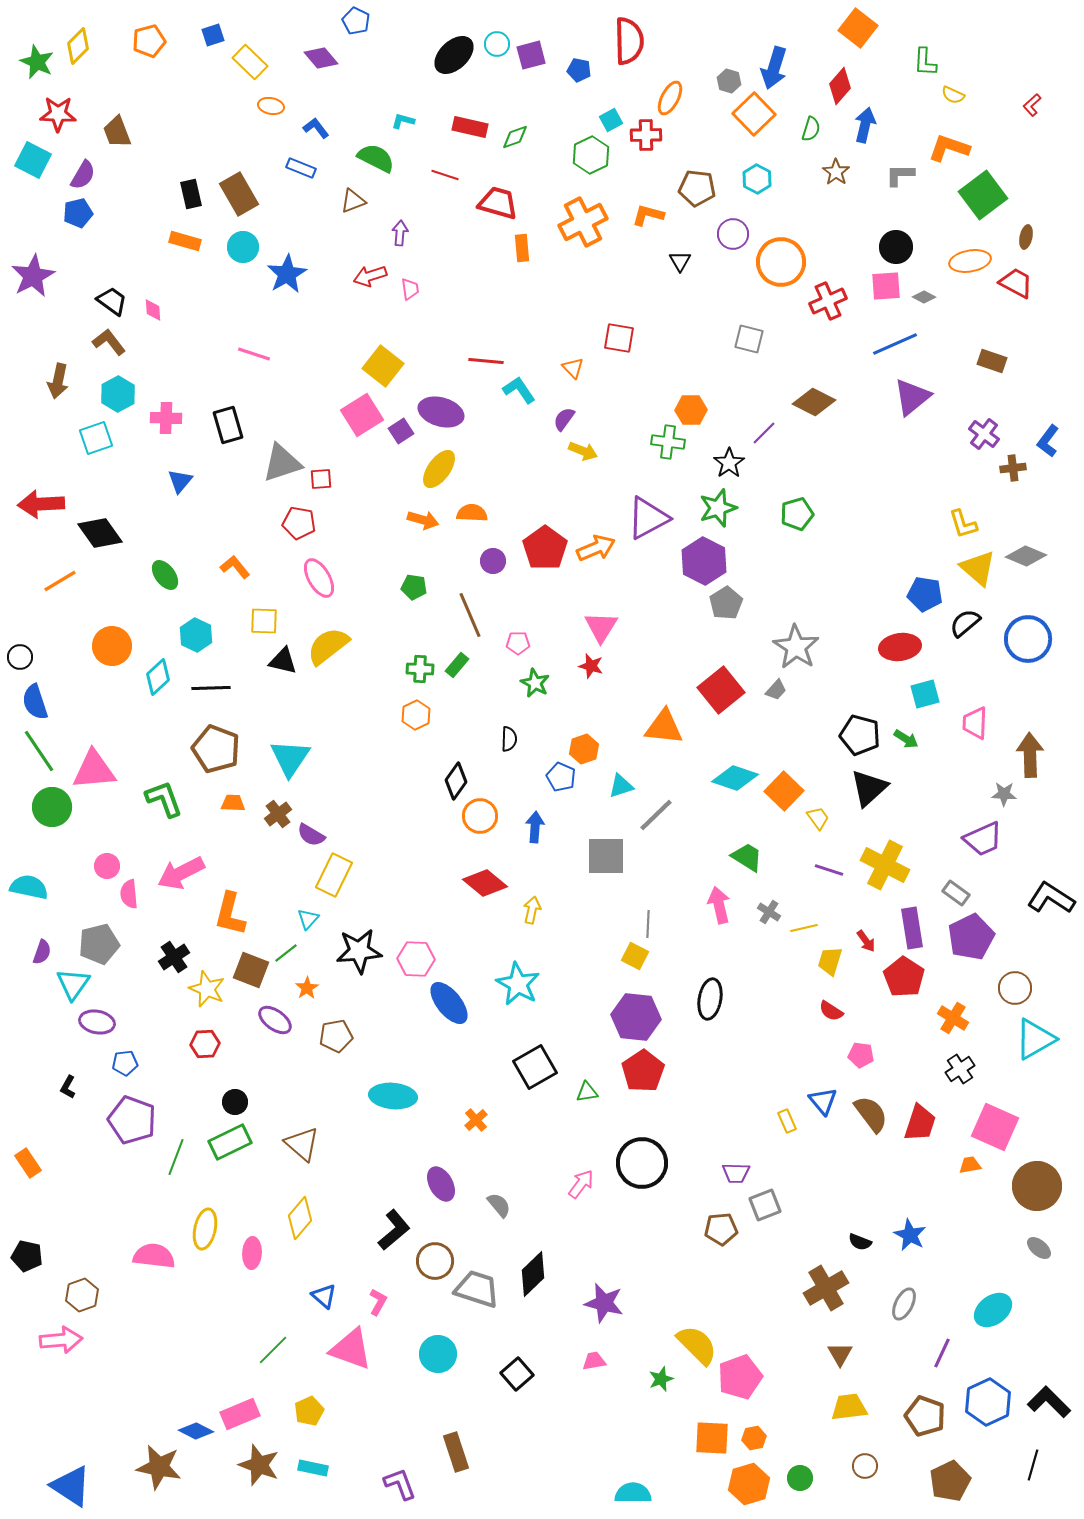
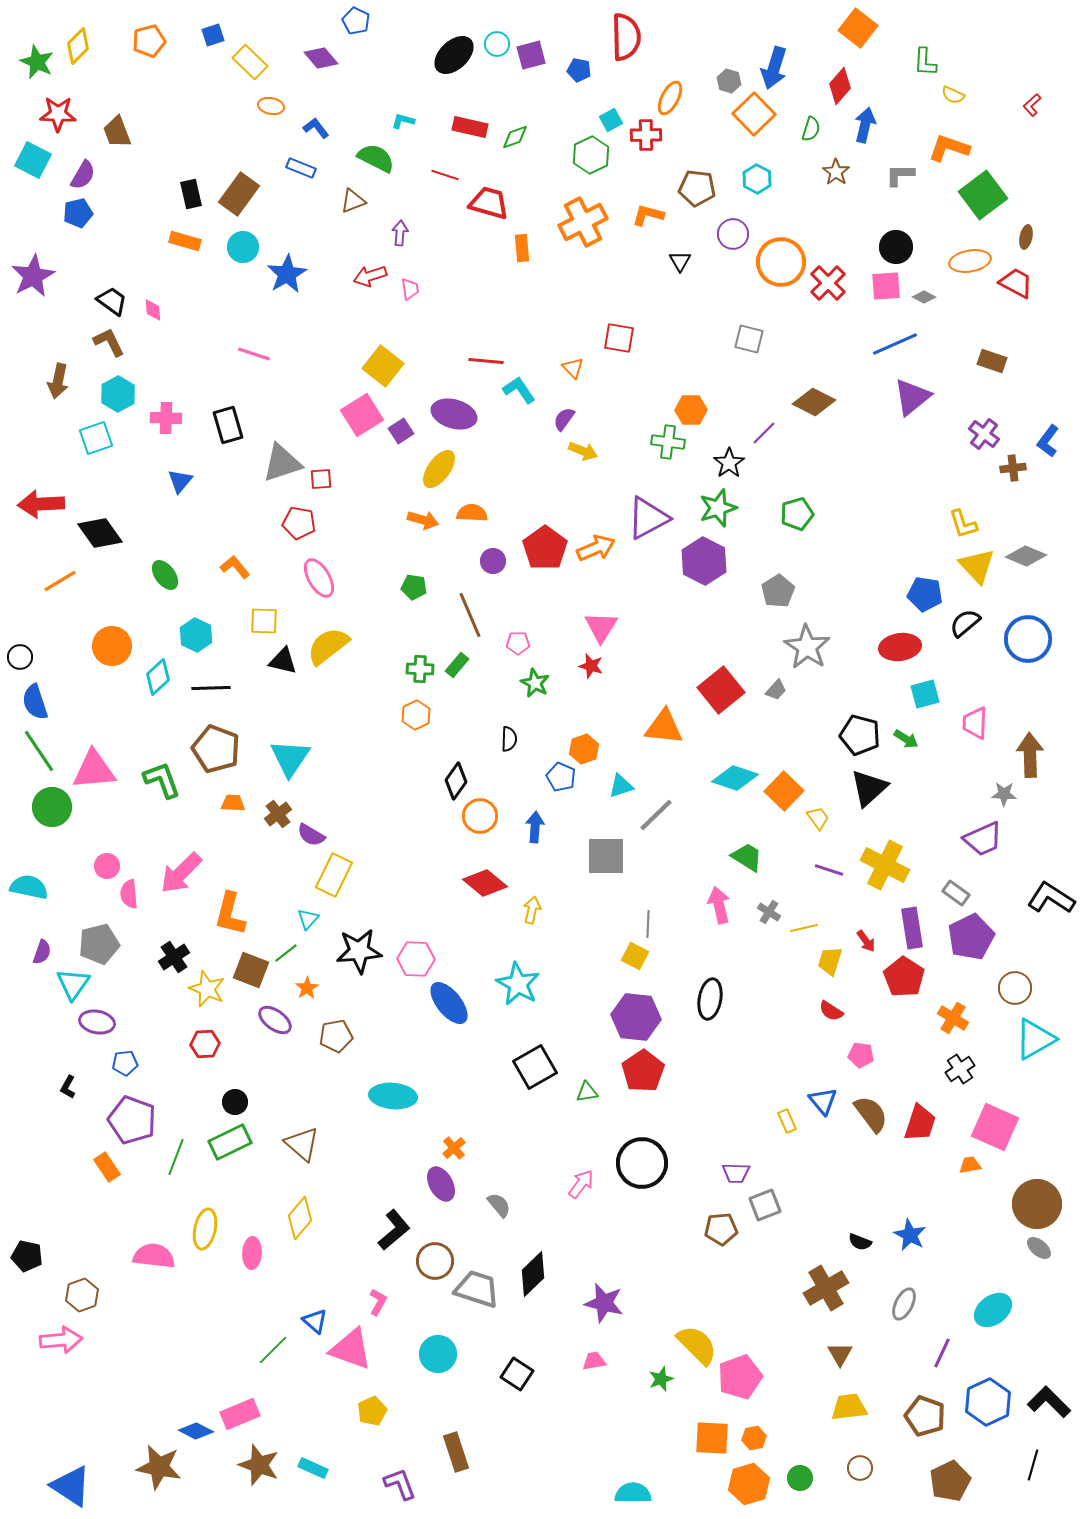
red semicircle at (629, 41): moved 3 px left, 4 px up
brown rectangle at (239, 194): rotated 66 degrees clockwise
red trapezoid at (498, 203): moved 9 px left
red cross at (828, 301): moved 18 px up; rotated 21 degrees counterclockwise
brown L-shape at (109, 342): rotated 12 degrees clockwise
purple ellipse at (441, 412): moved 13 px right, 2 px down
yellow triangle at (978, 568): moved 1 px left, 2 px up; rotated 6 degrees clockwise
gray pentagon at (726, 603): moved 52 px right, 12 px up
gray star at (796, 647): moved 11 px right
green L-shape at (164, 799): moved 2 px left, 19 px up
pink arrow at (181, 873): rotated 18 degrees counterclockwise
orange cross at (476, 1120): moved 22 px left, 28 px down
orange rectangle at (28, 1163): moved 79 px right, 4 px down
brown circle at (1037, 1186): moved 18 px down
blue triangle at (324, 1296): moved 9 px left, 25 px down
black square at (517, 1374): rotated 16 degrees counterclockwise
yellow pentagon at (309, 1411): moved 63 px right
brown circle at (865, 1466): moved 5 px left, 2 px down
cyan rectangle at (313, 1468): rotated 12 degrees clockwise
